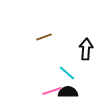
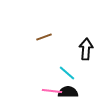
pink line: rotated 24 degrees clockwise
